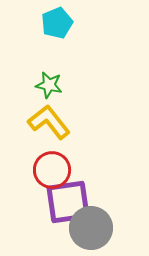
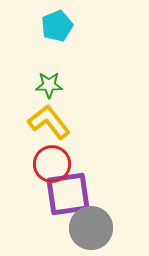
cyan pentagon: moved 3 px down
green star: rotated 12 degrees counterclockwise
red circle: moved 6 px up
purple square: moved 8 px up
